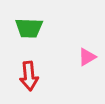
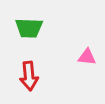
pink triangle: rotated 36 degrees clockwise
